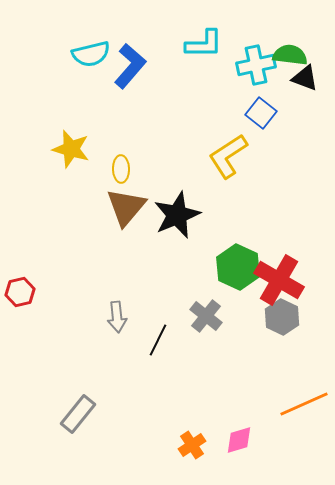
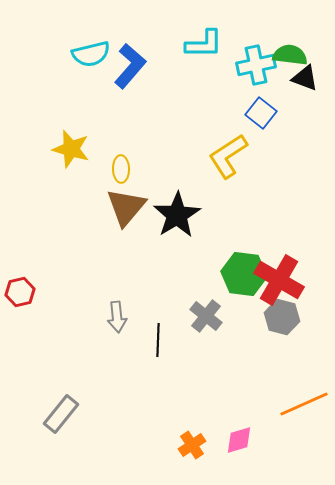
black star: rotated 9 degrees counterclockwise
green hexagon: moved 6 px right, 7 px down; rotated 18 degrees counterclockwise
gray hexagon: rotated 12 degrees counterclockwise
black line: rotated 24 degrees counterclockwise
gray rectangle: moved 17 px left
